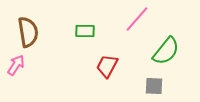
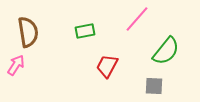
green rectangle: rotated 12 degrees counterclockwise
